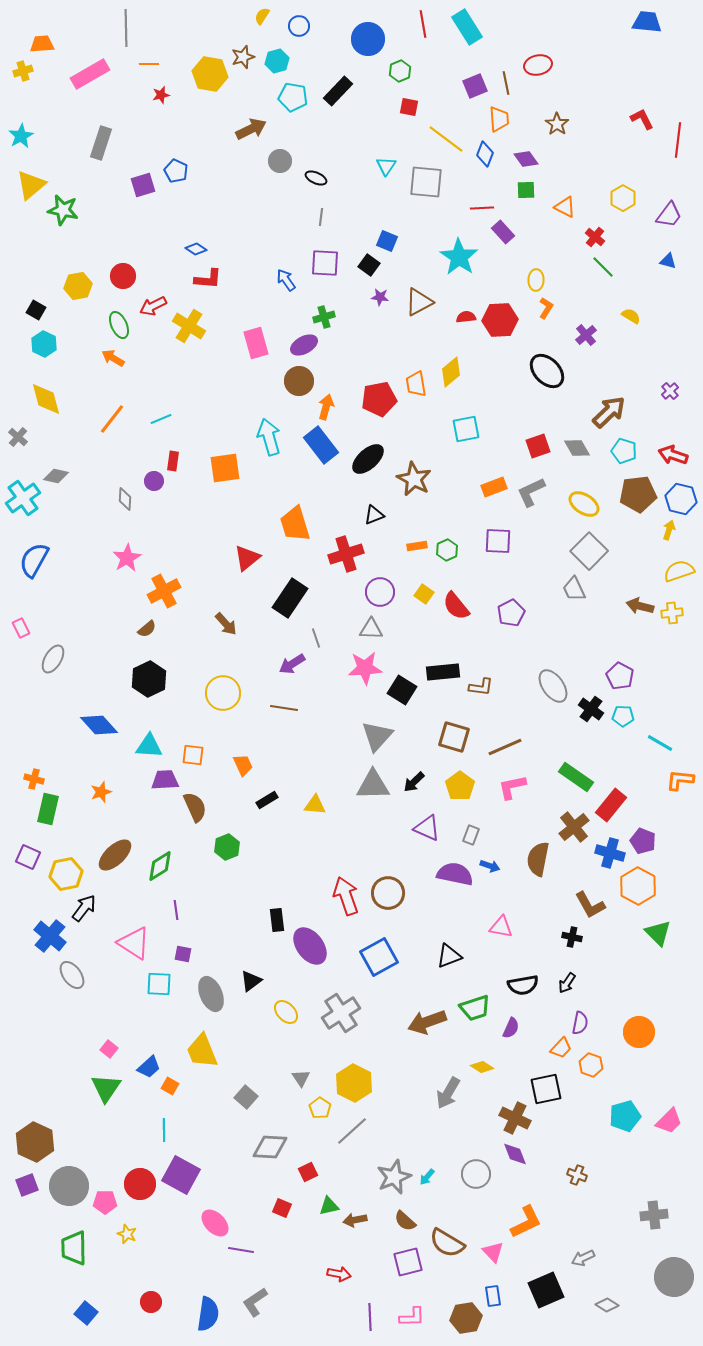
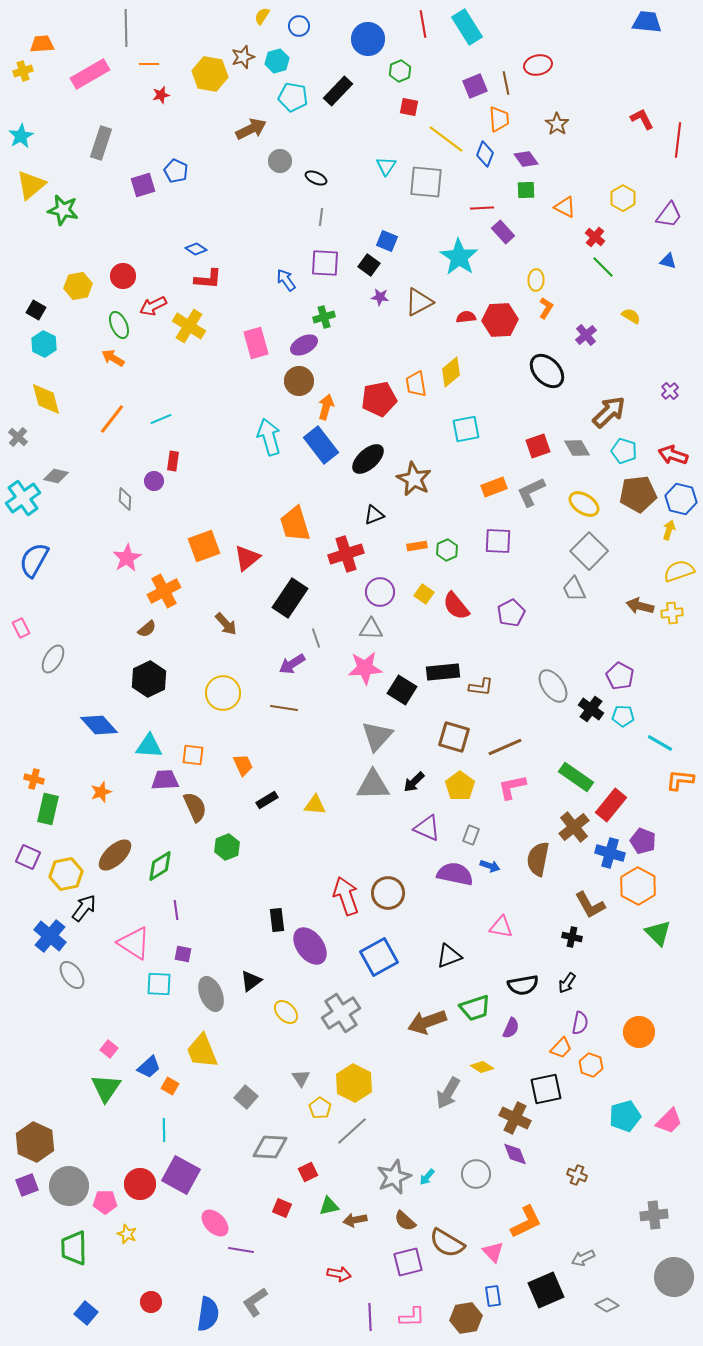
orange square at (225, 468): moved 21 px left, 78 px down; rotated 12 degrees counterclockwise
